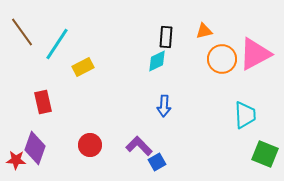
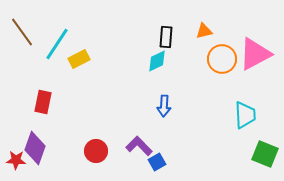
yellow rectangle: moved 4 px left, 8 px up
red rectangle: rotated 25 degrees clockwise
red circle: moved 6 px right, 6 px down
